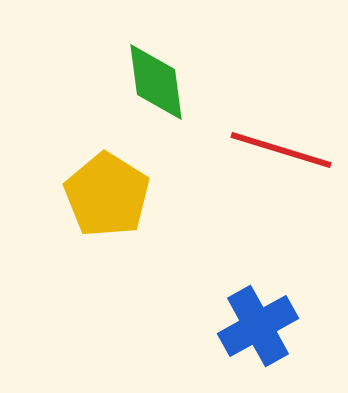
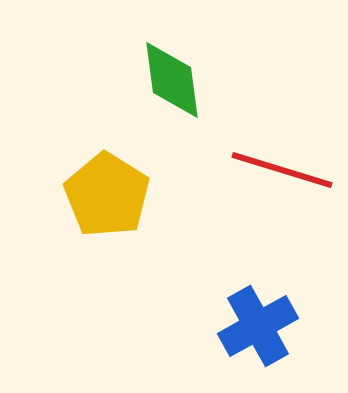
green diamond: moved 16 px right, 2 px up
red line: moved 1 px right, 20 px down
